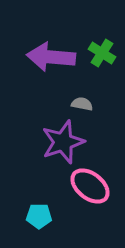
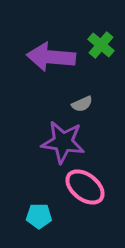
green cross: moved 1 px left, 8 px up; rotated 8 degrees clockwise
gray semicircle: rotated 145 degrees clockwise
purple star: rotated 27 degrees clockwise
pink ellipse: moved 5 px left, 1 px down
